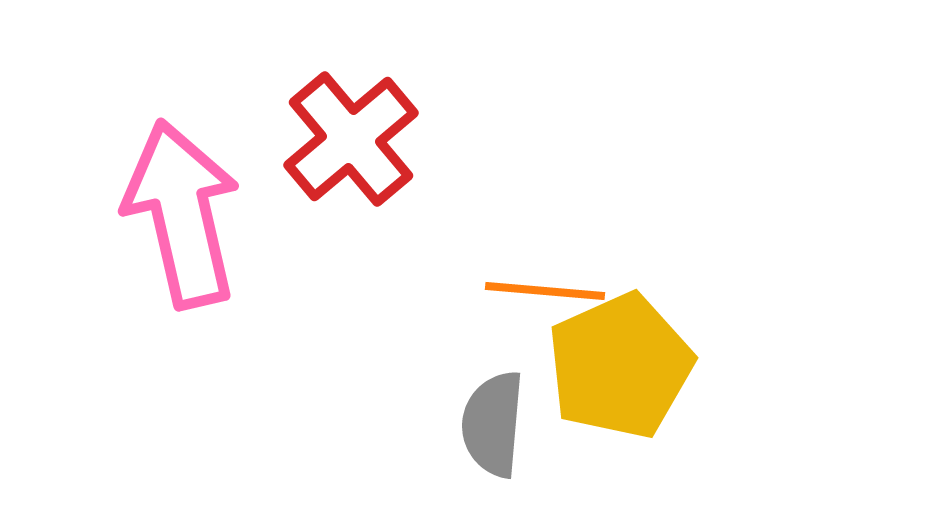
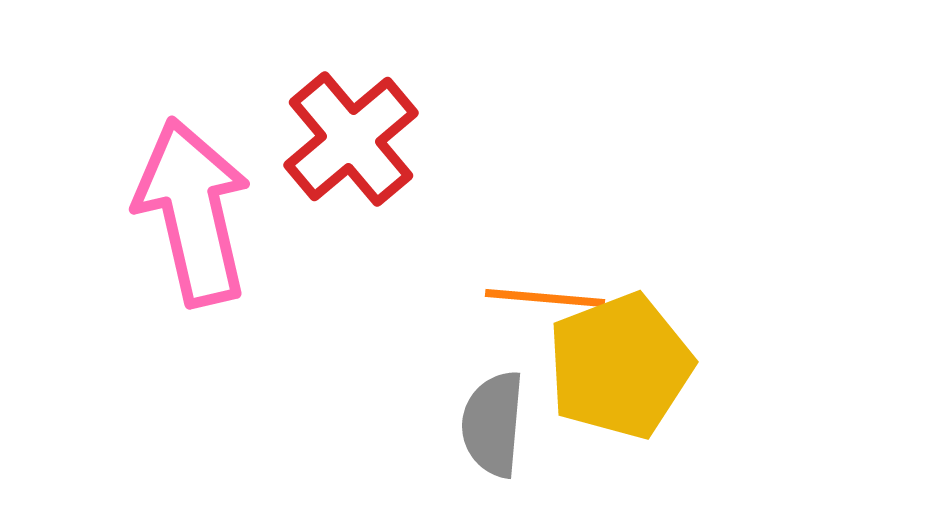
pink arrow: moved 11 px right, 2 px up
orange line: moved 7 px down
yellow pentagon: rotated 3 degrees clockwise
